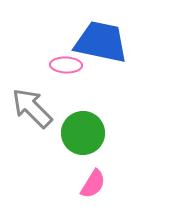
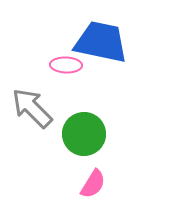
green circle: moved 1 px right, 1 px down
